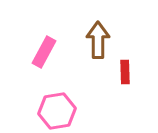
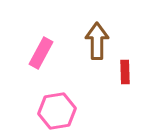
brown arrow: moved 1 px left, 1 px down
pink rectangle: moved 3 px left, 1 px down
